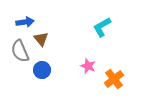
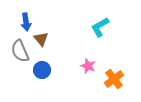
blue arrow: moved 1 px right; rotated 90 degrees clockwise
cyan L-shape: moved 2 px left
